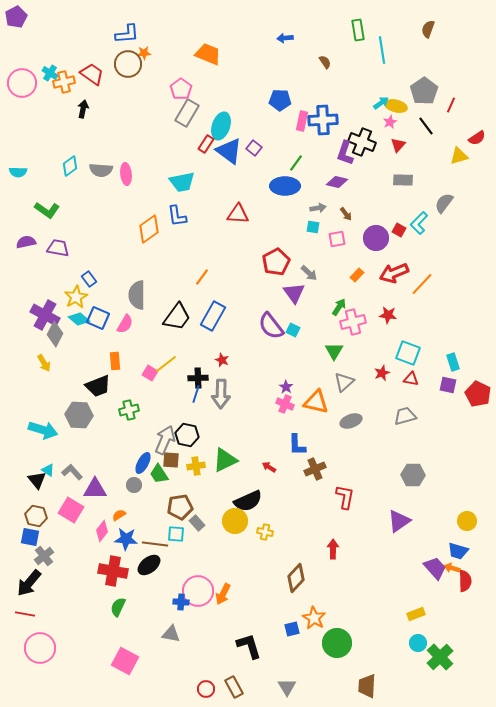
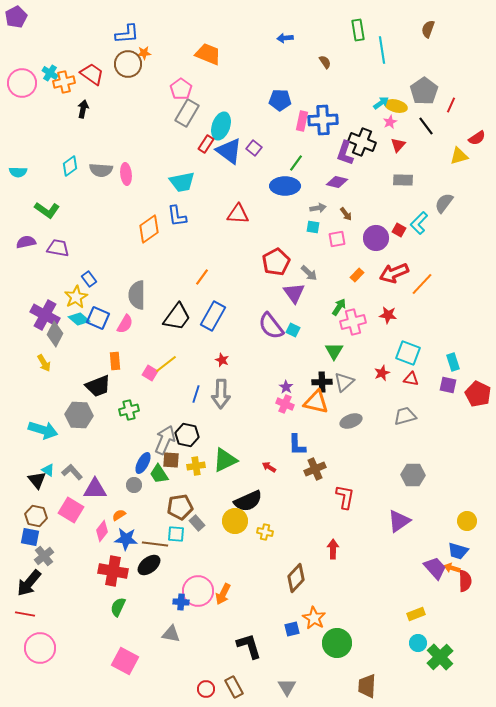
black cross at (198, 378): moved 124 px right, 4 px down
